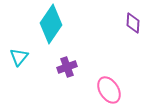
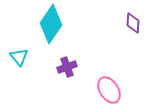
cyan triangle: rotated 18 degrees counterclockwise
